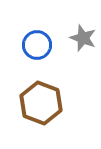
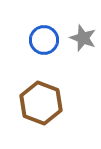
blue circle: moved 7 px right, 5 px up
